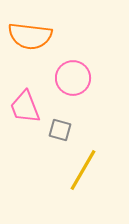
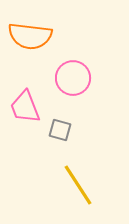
yellow line: moved 5 px left, 15 px down; rotated 63 degrees counterclockwise
